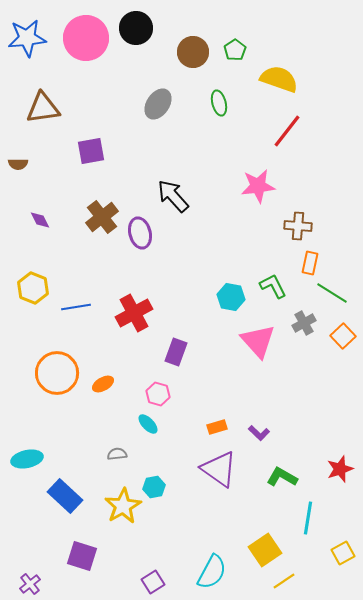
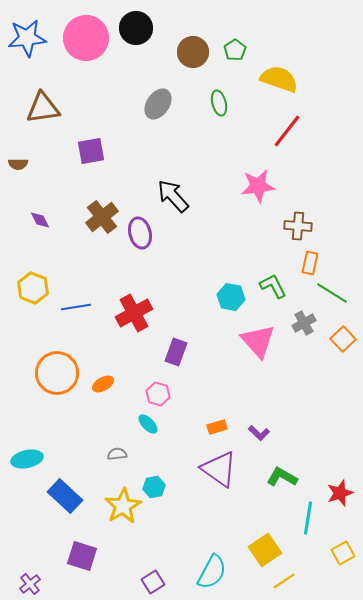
orange square at (343, 336): moved 3 px down
red star at (340, 469): moved 24 px down
